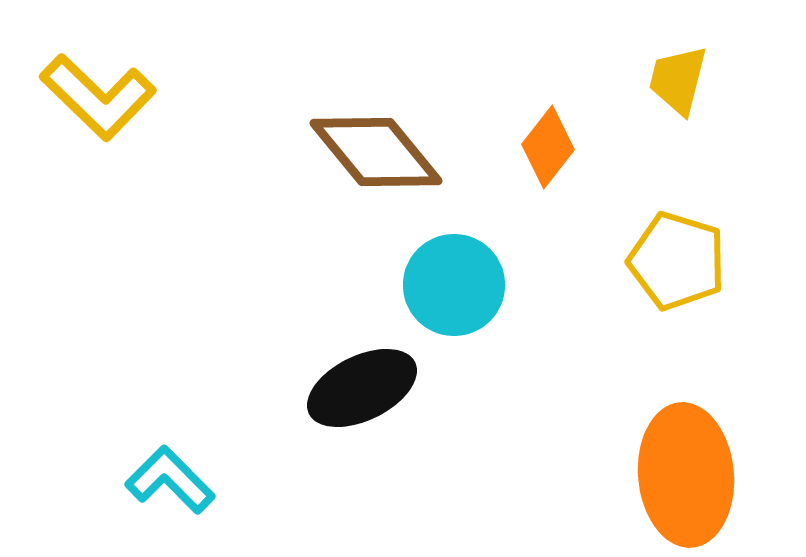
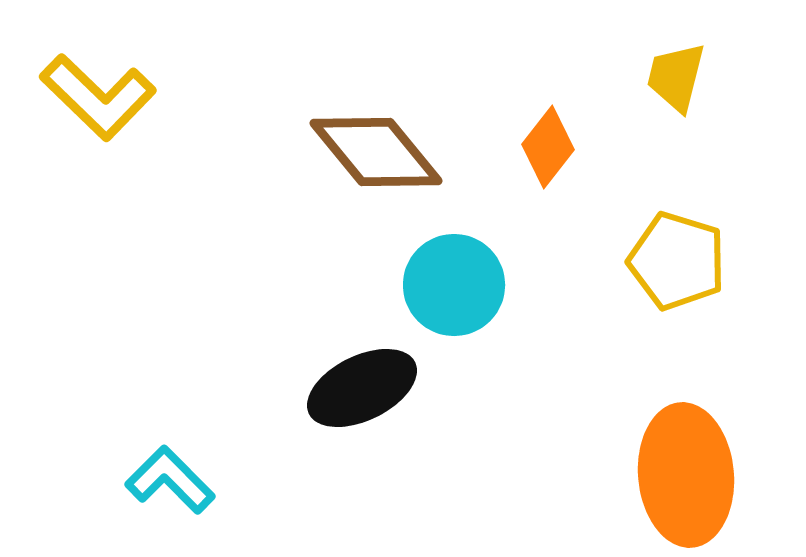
yellow trapezoid: moved 2 px left, 3 px up
